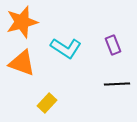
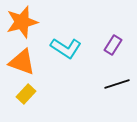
purple rectangle: rotated 54 degrees clockwise
orange triangle: moved 1 px up
black line: rotated 15 degrees counterclockwise
yellow rectangle: moved 21 px left, 9 px up
